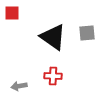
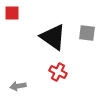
gray square: rotated 12 degrees clockwise
red cross: moved 5 px right, 4 px up; rotated 24 degrees clockwise
gray arrow: moved 1 px left
